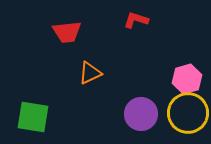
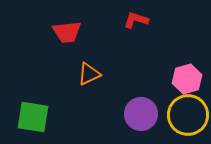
orange triangle: moved 1 px left, 1 px down
yellow circle: moved 2 px down
